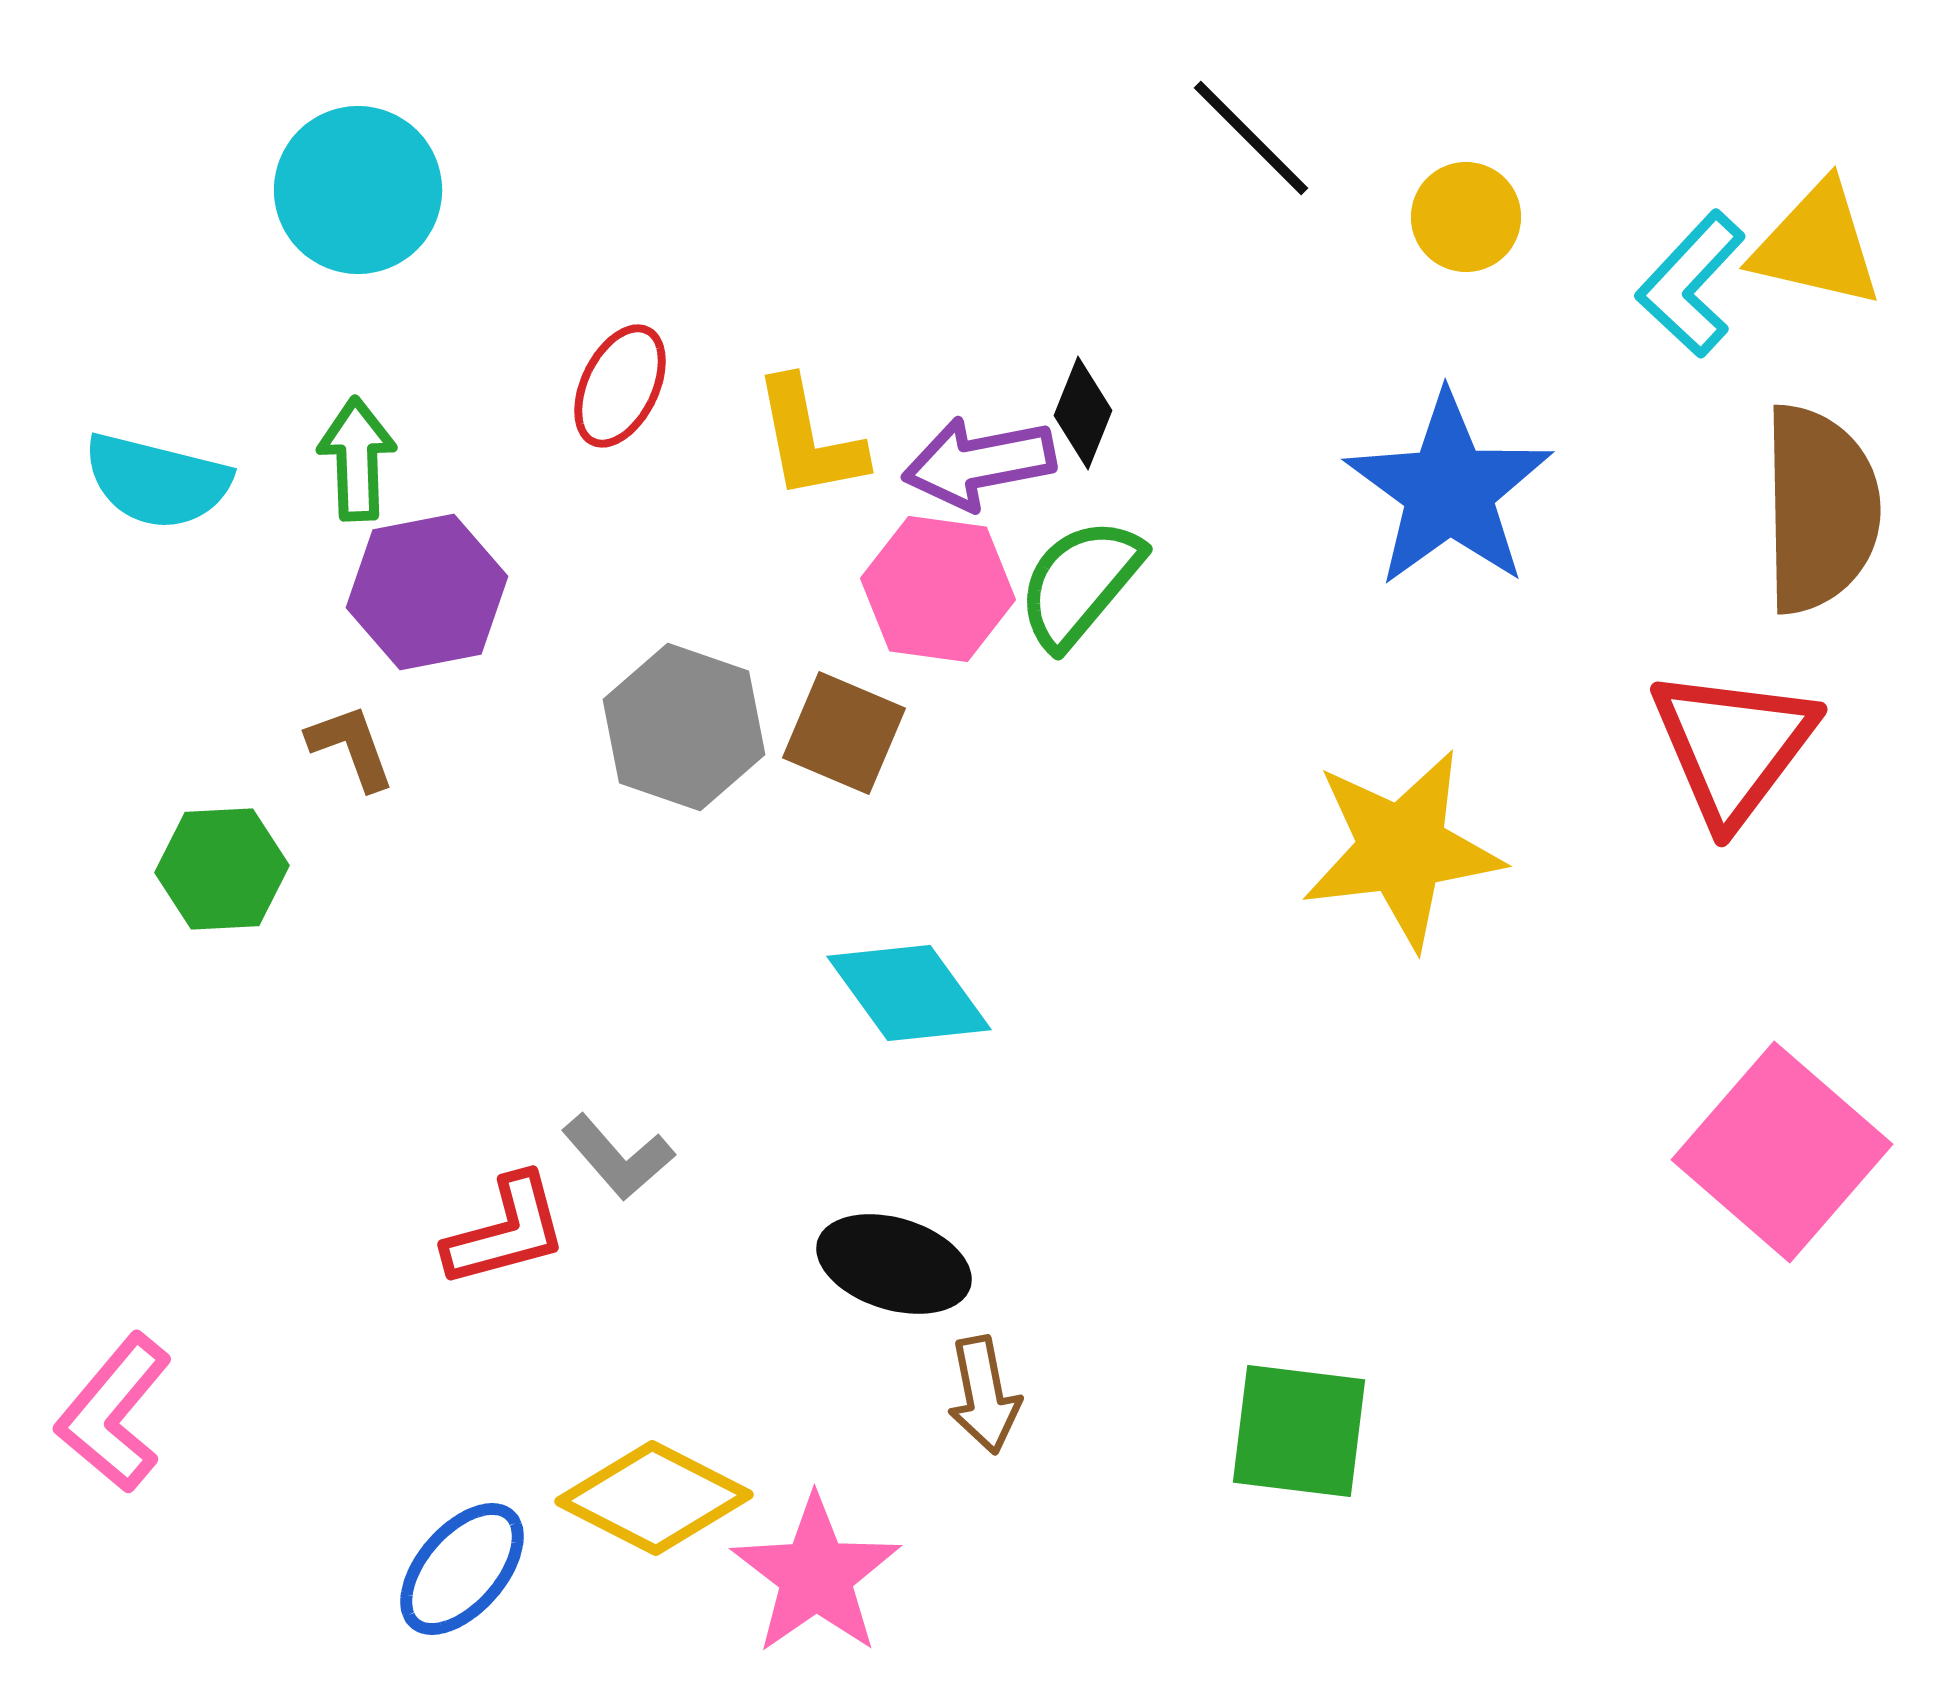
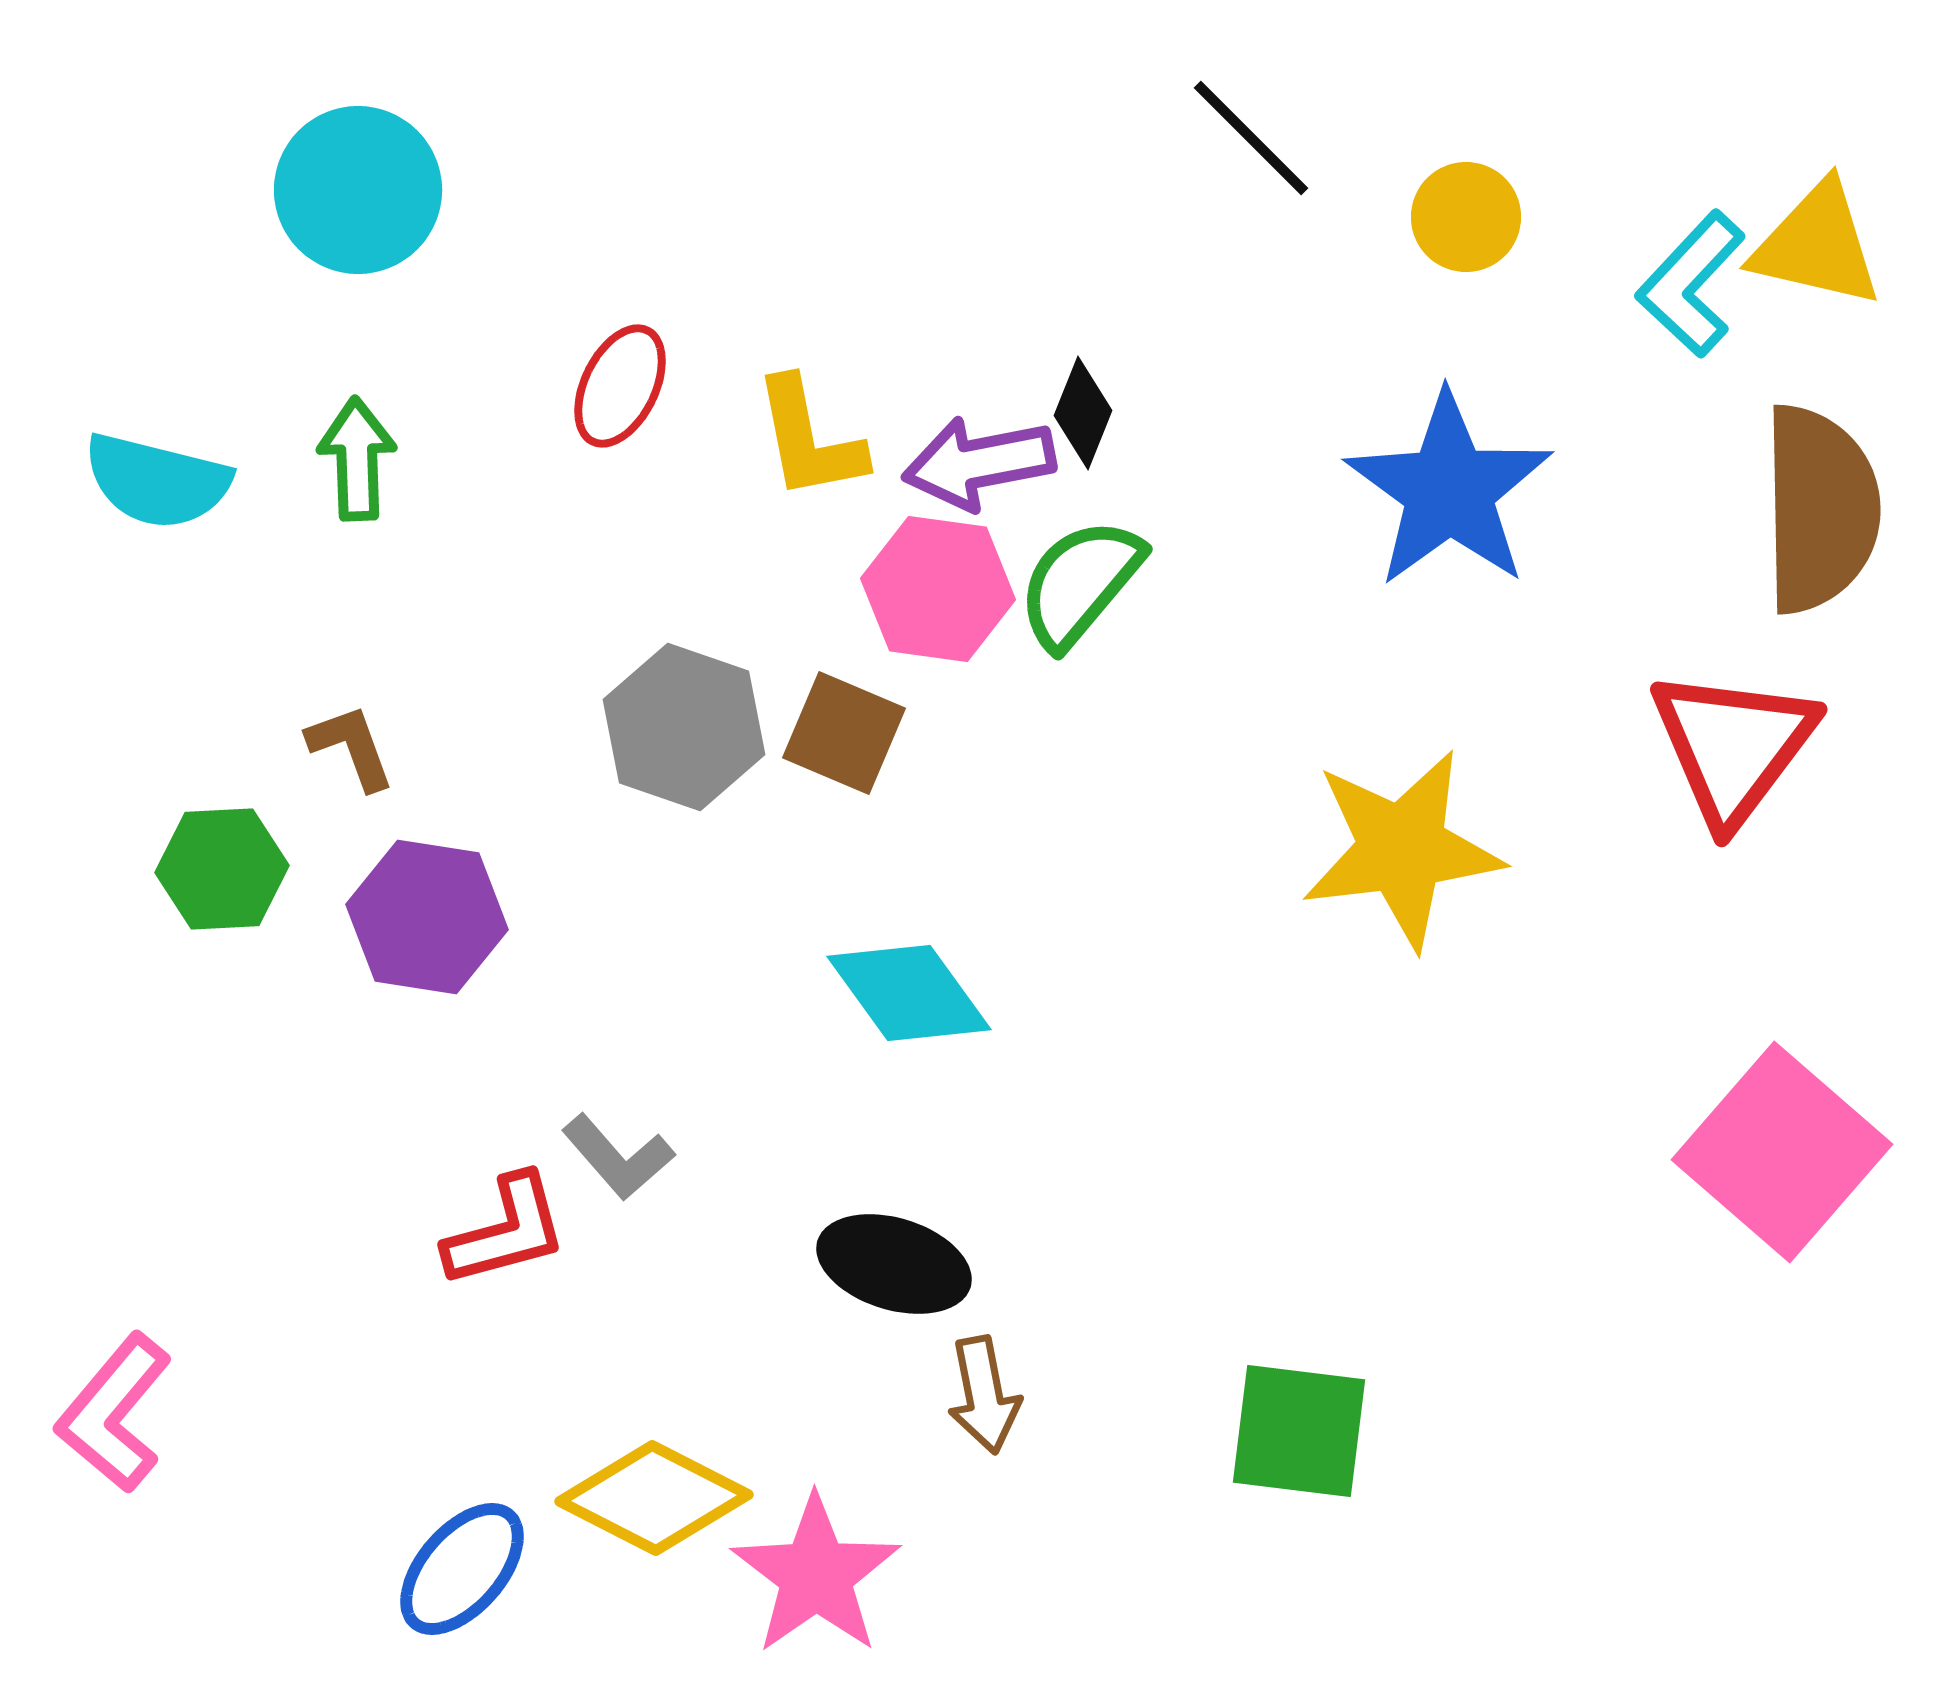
purple hexagon: moved 325 px down; rotated 20 degrees clockwise
